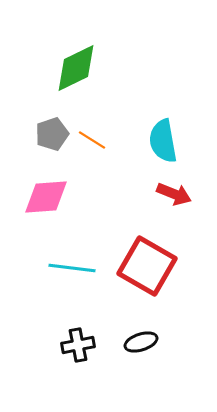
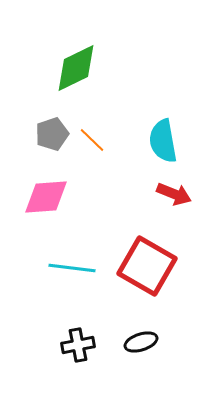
orange line: rotated 12 degrees clockwise
